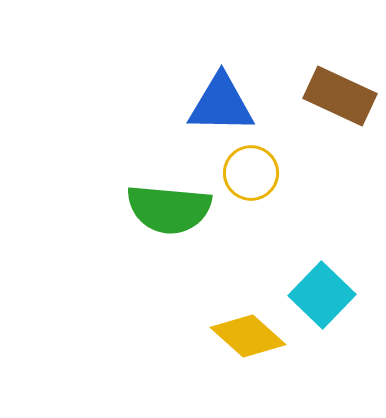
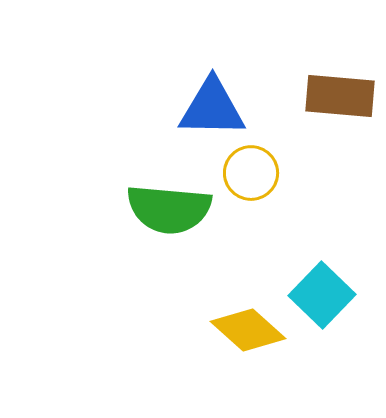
brown rectangle: rotated 20 degrees counterclockwise
blue triangle: moved 9 px left, 4 px down
yellow diamond: moved 6 px up
